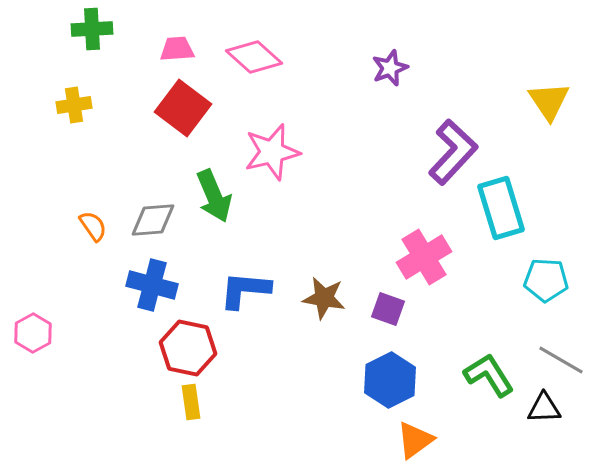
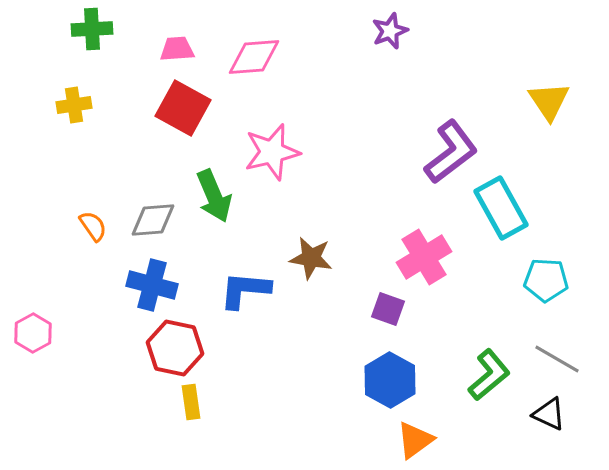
pink diamond: rotated 46 degrees counterclockwise
purple star: moved 37 px up
red square: rotated 8 degrees counterclockwise
purple L-shape: moved 2 px left; rotated 10 degrees clockwise
cyan rectangle: rotated 12 degrees counterclockwise
brown star: moved 13 px left, 40 px up
red hexagon: moved 13 px left
gray line: moved 4 px left, 1 px up
green L-shape: rotated 82 degrees clockwise
blue hexagon: rotated 4 degrees counterclockwise
black triangle: moved 5 px right, 6 px down; rotated 27 degrees clockwise
